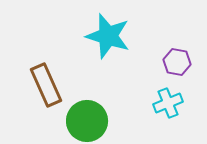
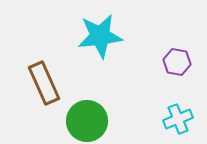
cyan star: moved 8 px left; rotated 24 degrees counterclockwise
brown rectangle: moved 2 px left, 2 px up
cyan cross: moved 10 px right, 16 px down
